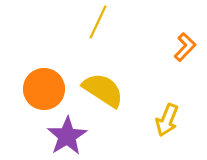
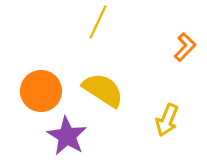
orange circle: moved 3 px left, 2 px down
purple star: rotated 9 degrees counterclockwise
